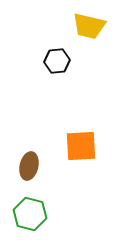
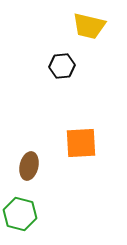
black hexagon: moved 5 px right, 5 px down
orange square: moved 3 px up
green hexagon: moved 10 px left
